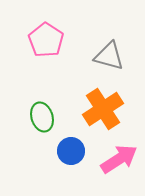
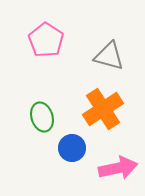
blue circle: moved 1 px right, 3 px up
pink arrow: moved 1 px left, 9 px down; rotated 21 degrees clockwise
